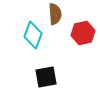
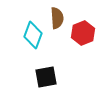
brown semicircle: moved 2 px right, 4 px down
red hexagon: rotated 10 degrees counterclockwise
